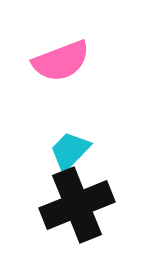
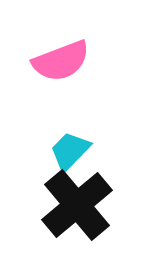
black cross: rotated 18 degrees counterclockwise
